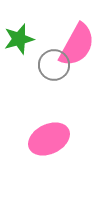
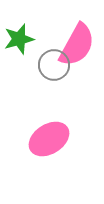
pink ellipse: rotated 6 degrees counterclockwise
